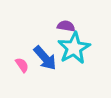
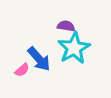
blue arrow: moved 6 px left, 1 px down
pink semicircle: moved 5 px down; rotated 84 degrees clockwise
